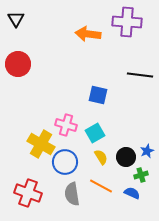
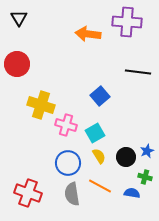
black triangle: moved 3 px right, 1 px up
red circle: moved 1 px left
black line: moved 2 px left, 3 px up
blue square: moved 2 px right, 1 px down; rotated 36 degrees clockwise
yellow cross: moved 39 px up; rotated 12 degrees counterclockwise
yellow semicircle: moved 2 px left, 1 px up
blue circle: moved 3 px right, 1 px down
green cross: moved 4 px right, 2 px down; rotated 32 degrees clockwise
orange line: moved 1 px left
blue semicircle: rotated 14 degrees counterclockwise
